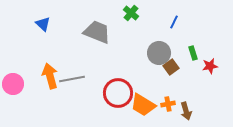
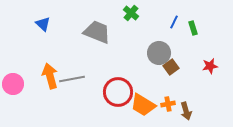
green rectangle: moved 25 px up
red circle: moved 1 px up
